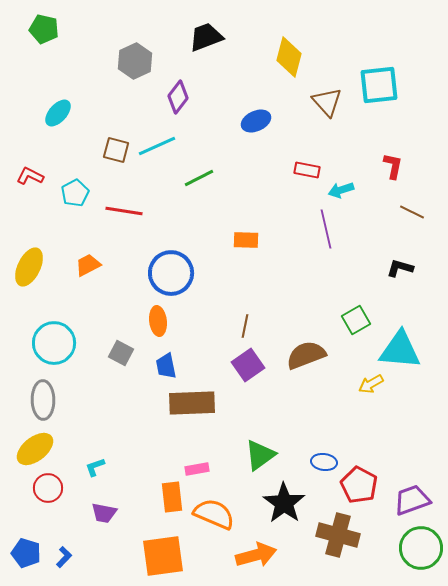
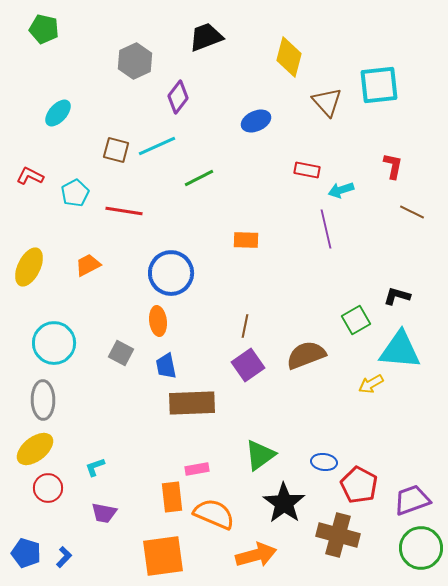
black L-shape at (400, 268): moved 3 px left, 28 px down
